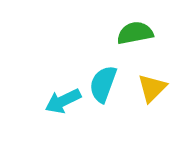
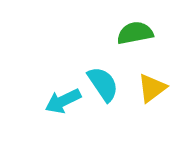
cyan semicircle: rotated 126 degrees clockwise
yellow triangle: rotated 8 degrees clockwise
